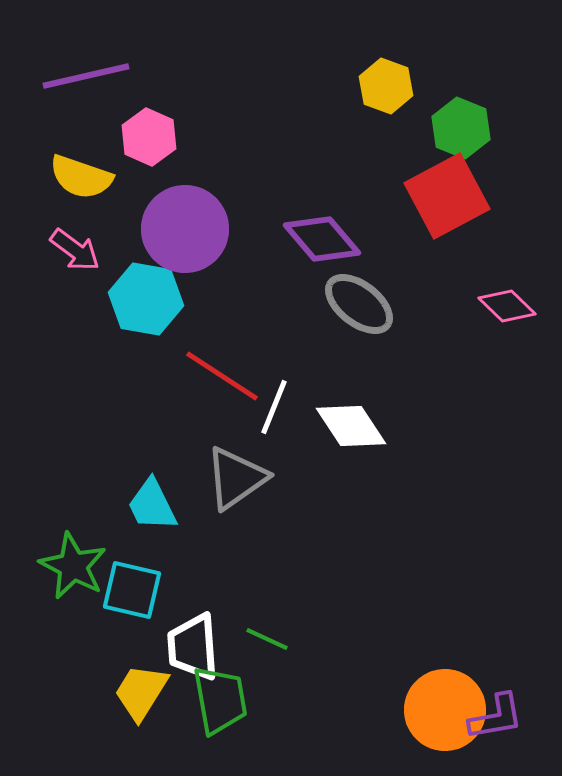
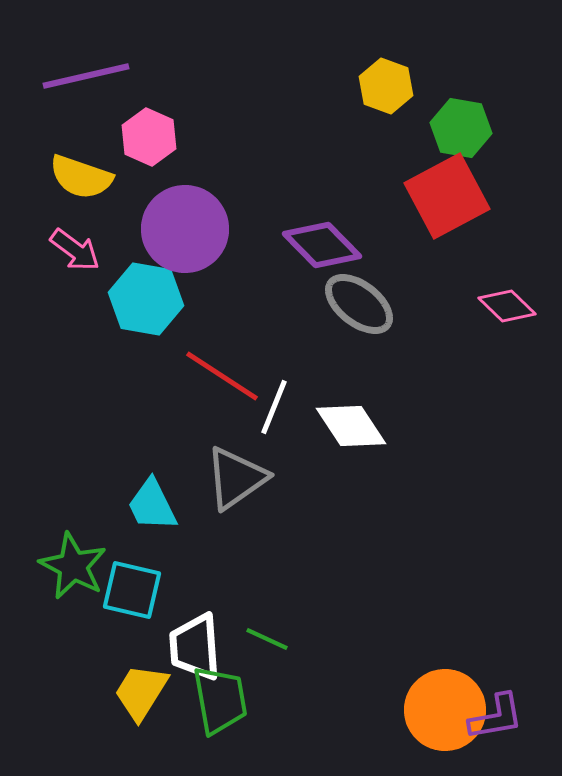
green hexagon: rotated 12 degrees counterclockwise
purple diamond: moved 6 px down; rotated 4 degrees counterclockwise
white trapezoid: moved 2 px right
